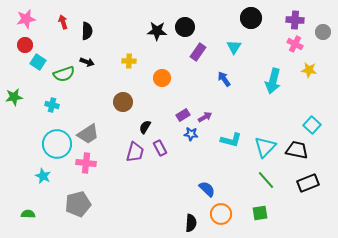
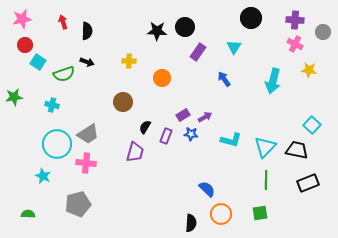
pink star at (26, 19): moved 4 px left
purple rectangle at (160, 148): moved 6 px right, 12 px up; rotated 49 degrees clockwise
green line at (266, 180): rotated 42 degrees clockwise
